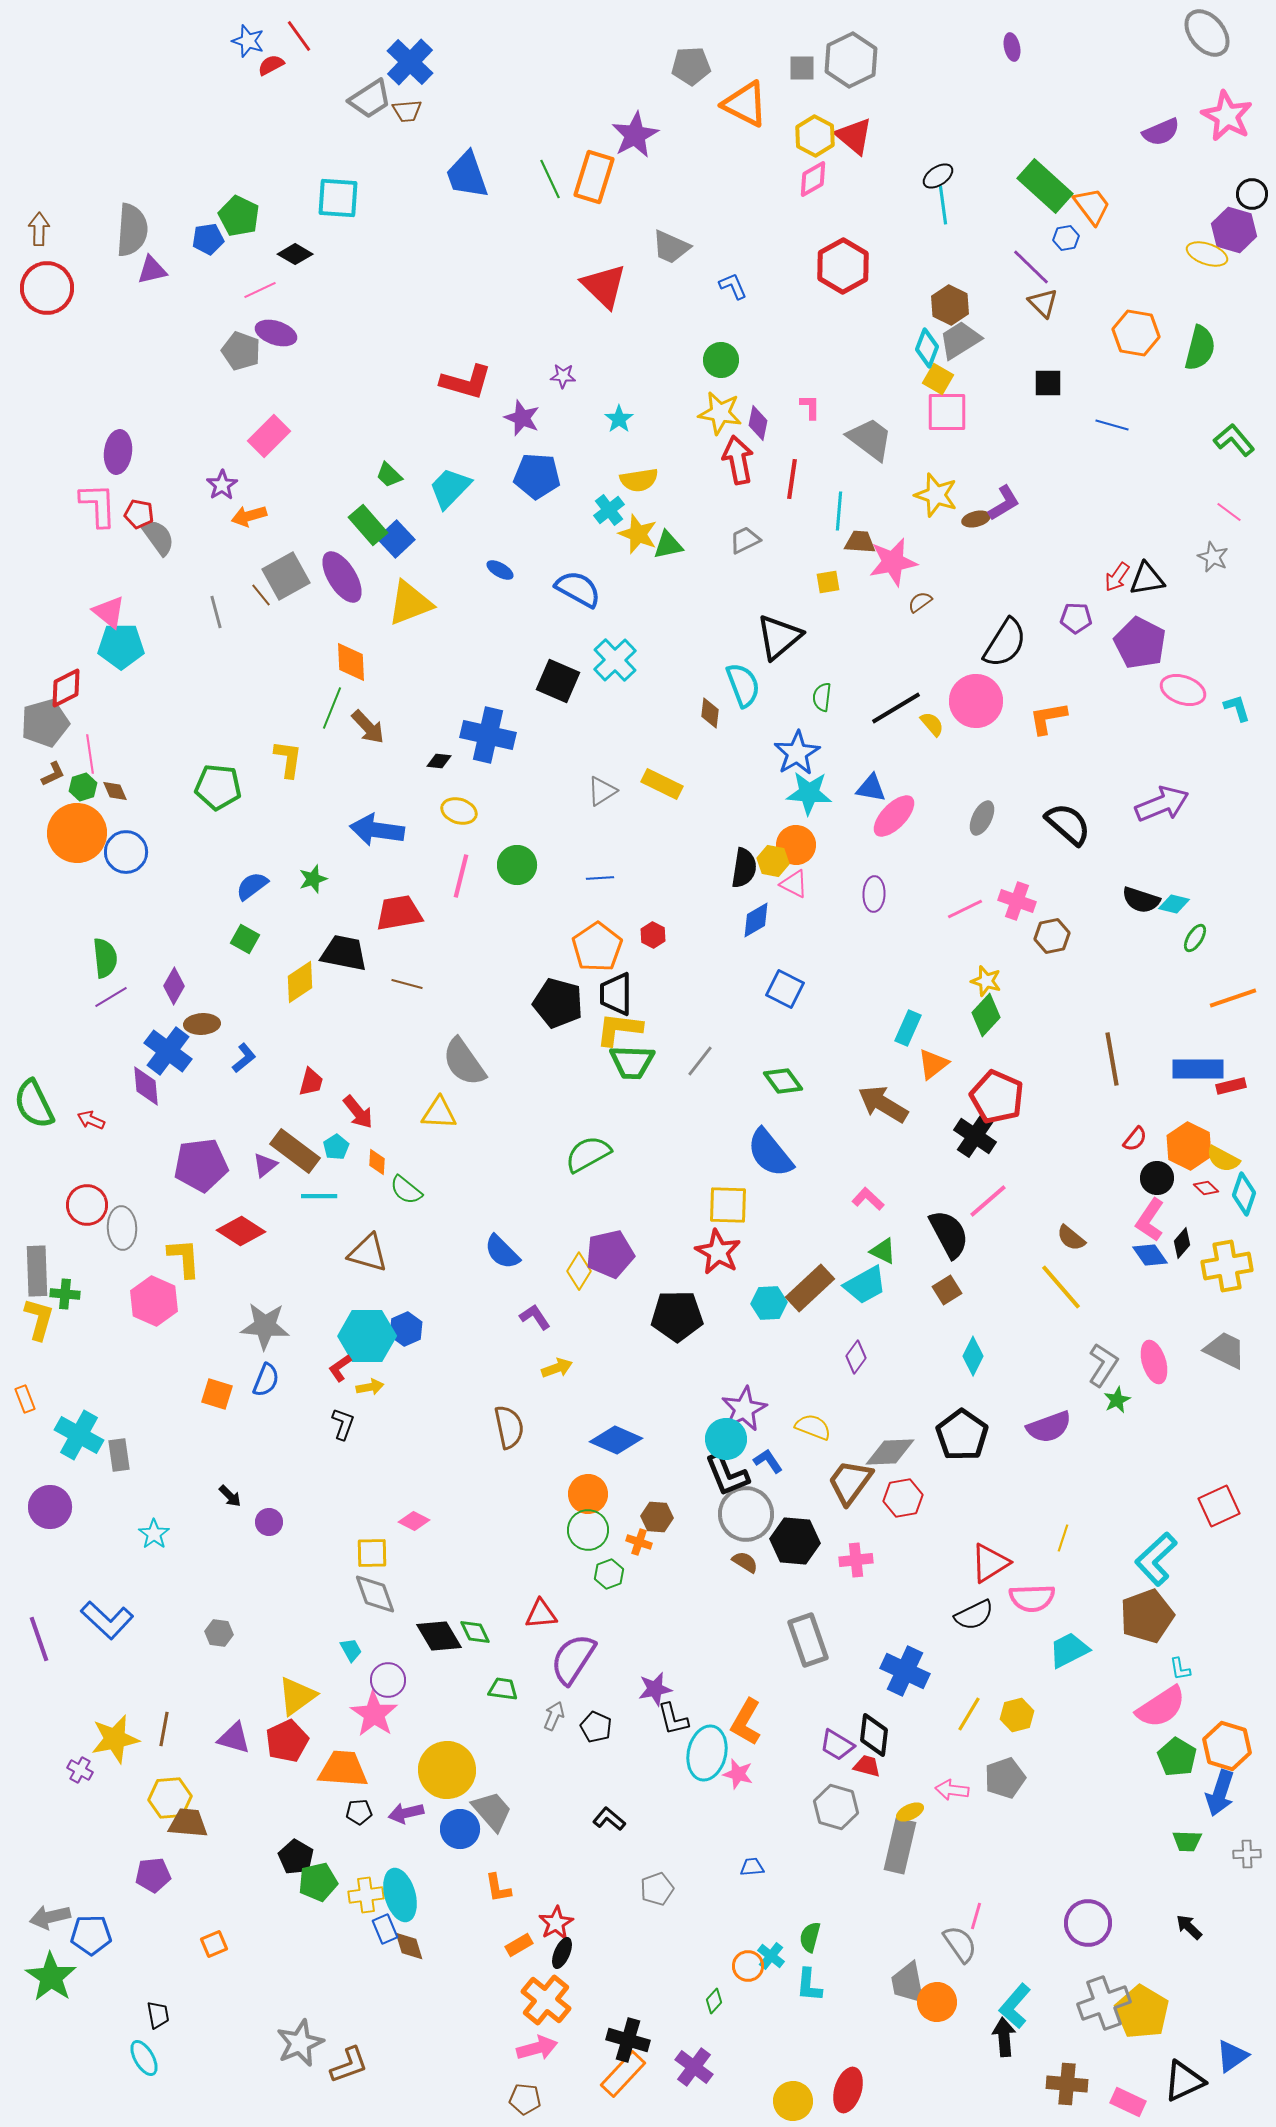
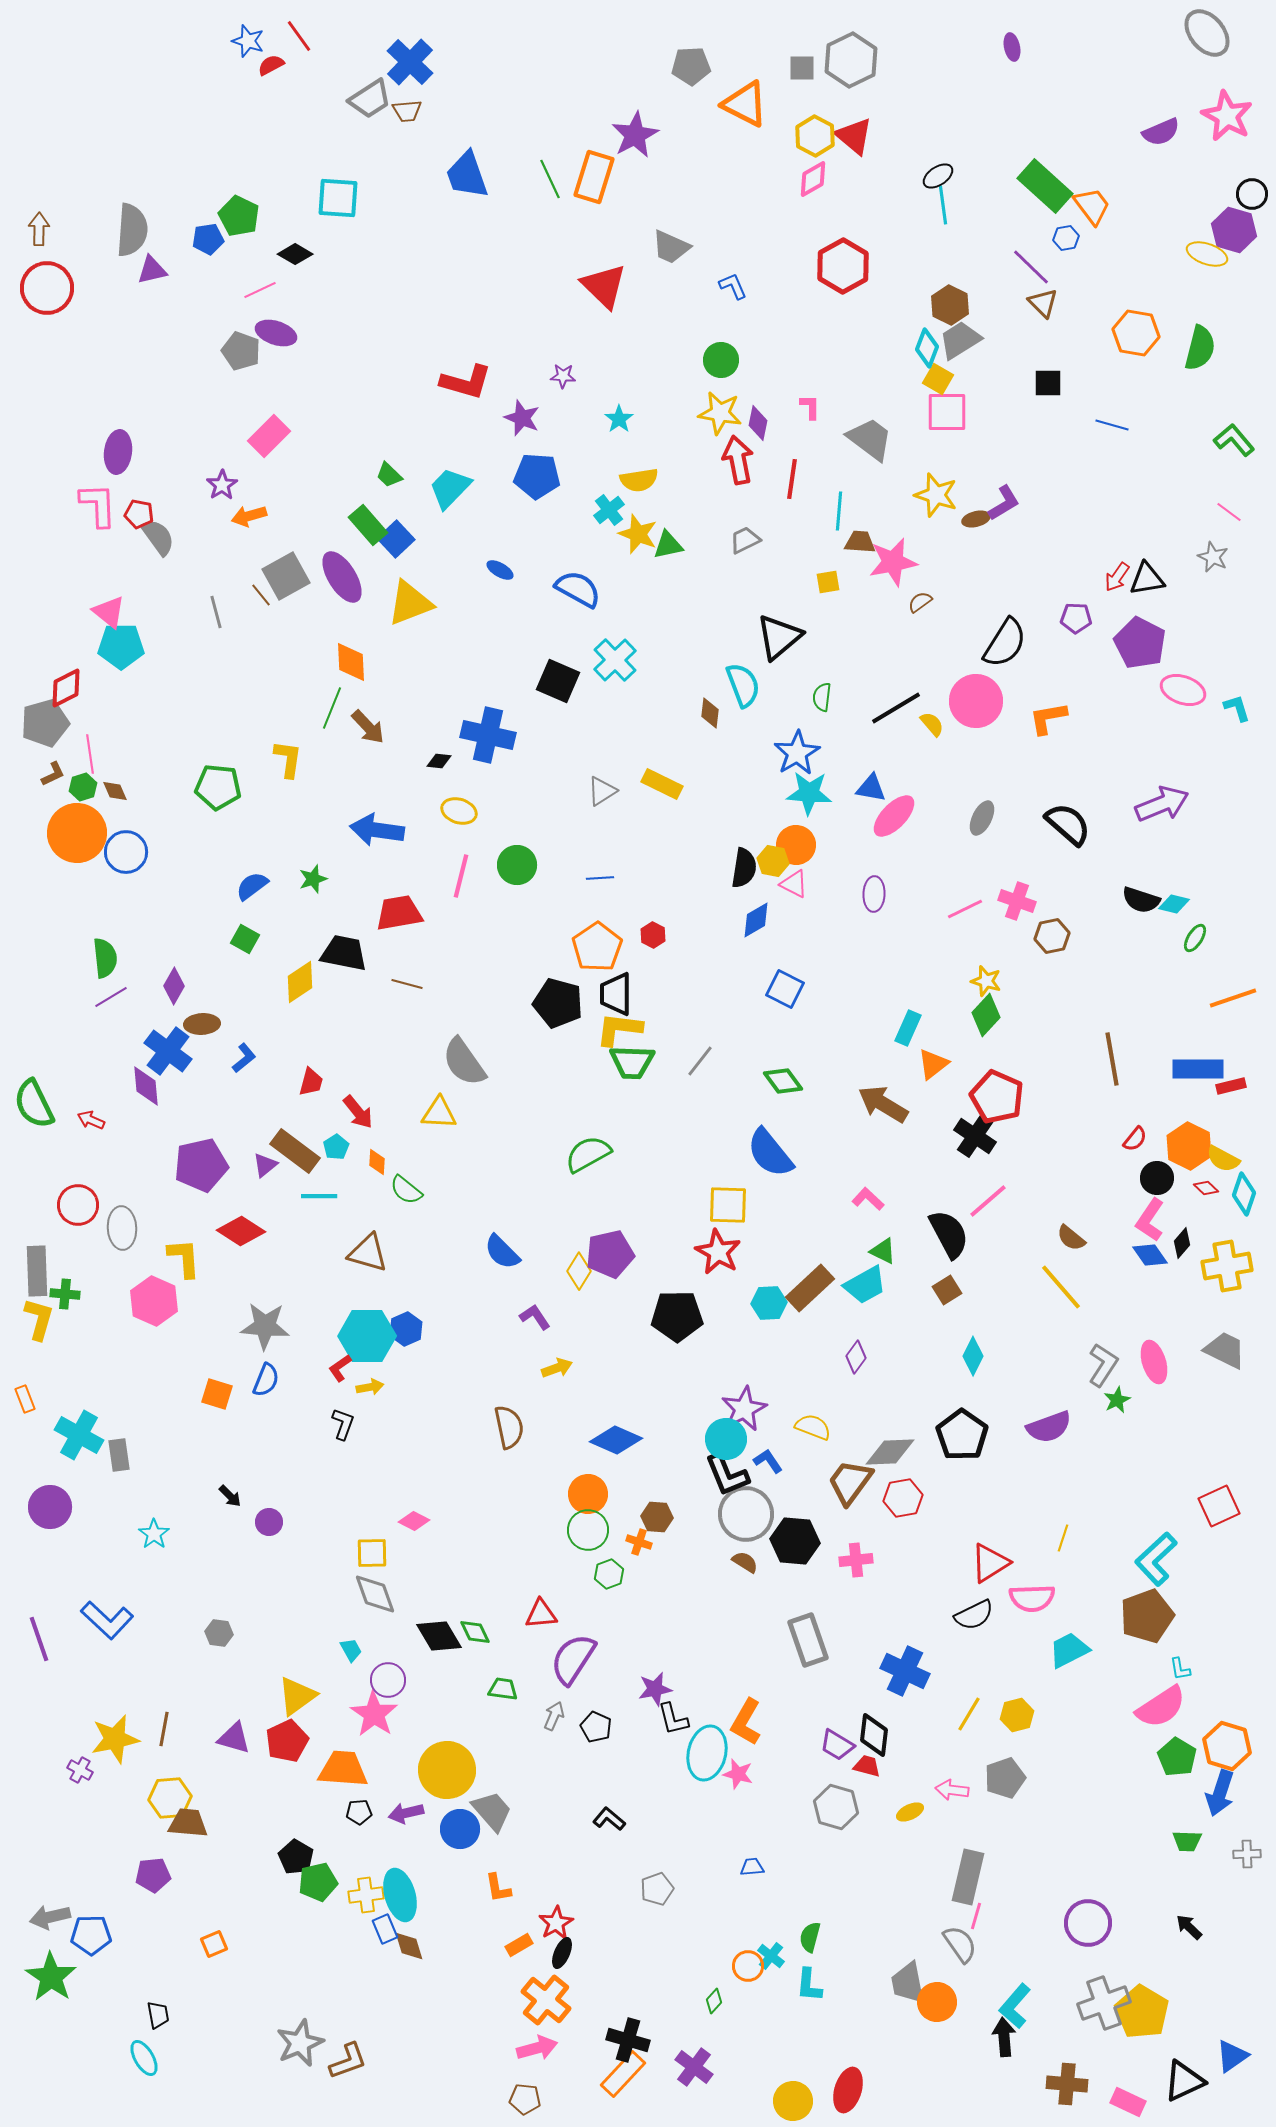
purple pentagon at (201, 1165): rotated 6 degrees counterclockwise
red circle at (87, 1205): moved 9 px left
gray rectangle at (900, 1846): moved 68 px right, 31 px down
brown L-shape at (349, 2065): moved 1 px left, 4 px up
